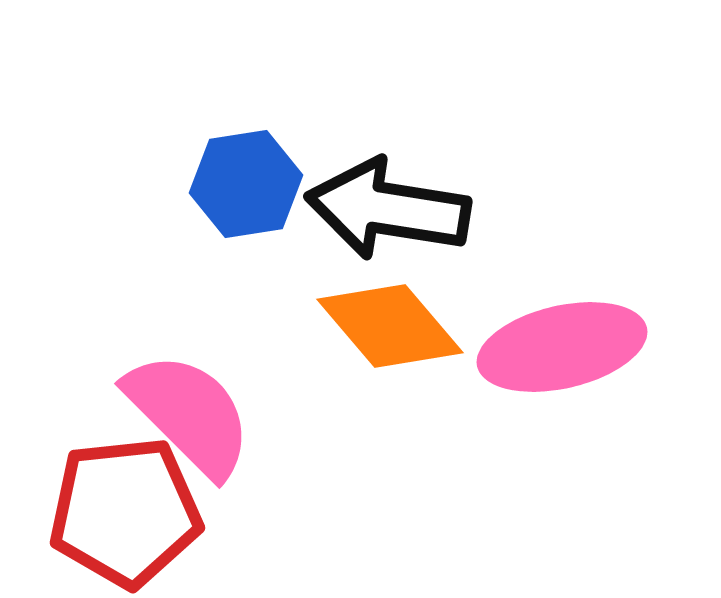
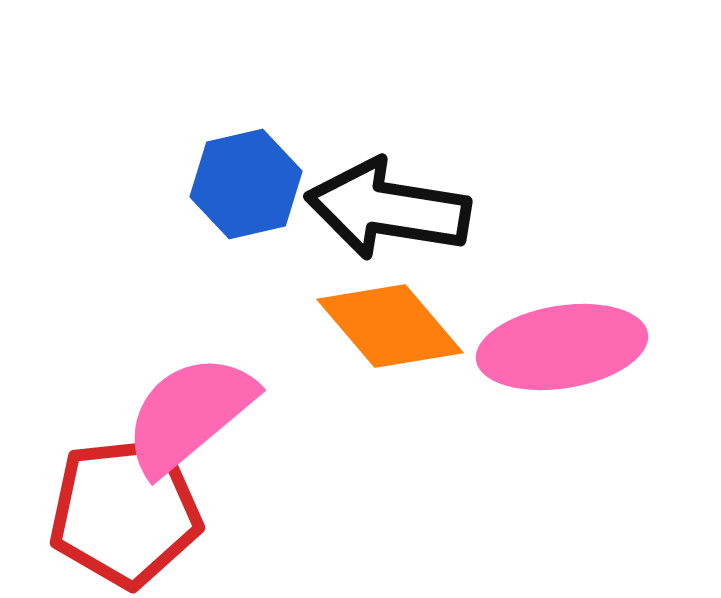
blue hexagon: rotated 4 degrees counterclockwise
pink ellipse: rotated 4 degrees clockwise
pink semicircle: rotated 85 degrees counterclockwise
